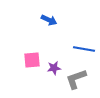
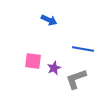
blue line: moved 1 px left
pink square: moved 1 px right, 1 px down; rotated 12 degrees clockwise
purple star: rotated 16 degrees counterclockwise
